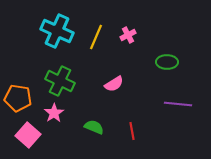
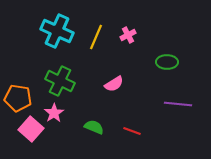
red line: rotated 60 degrees counterclockwise
pink square: moved 3 px right, 6 px up
